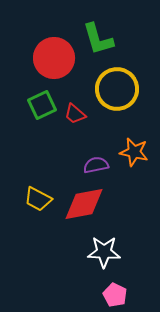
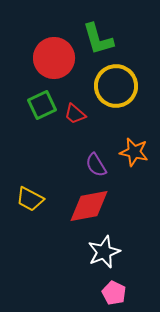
yellow circle: moved 1 px left, 3 px up
purple semicircle: rotated 110 degrees counterclockwise
yellow trapezoid: moved 8 px left
red diamond: moved 5 px right, 2 px down
white star: rotated 24 degrees counterclockwise
pink pentagon: moved 1 px left, 2 px up
